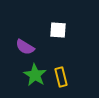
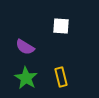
white square: moved 3 px right, 4 px up
green star: moved 9 px left, 3 px down
